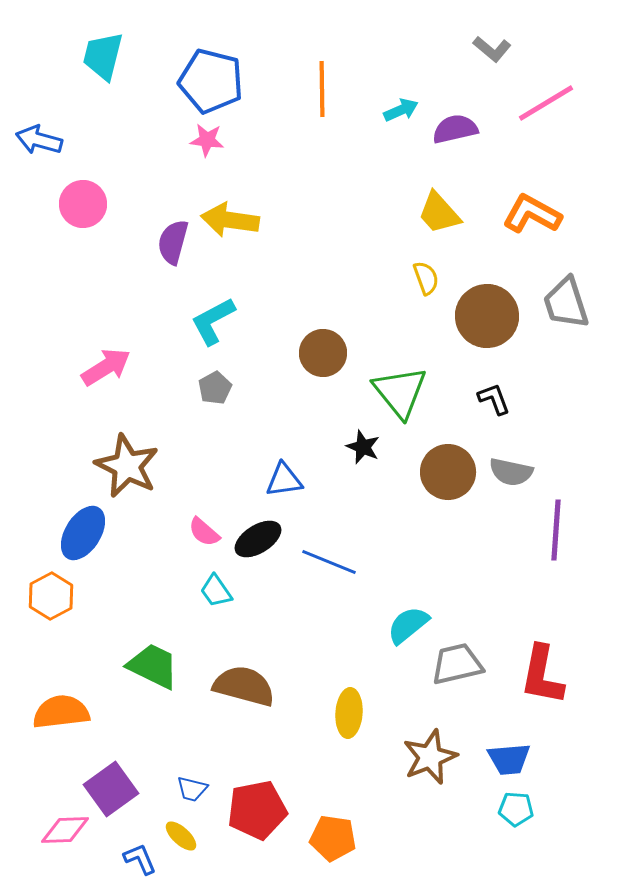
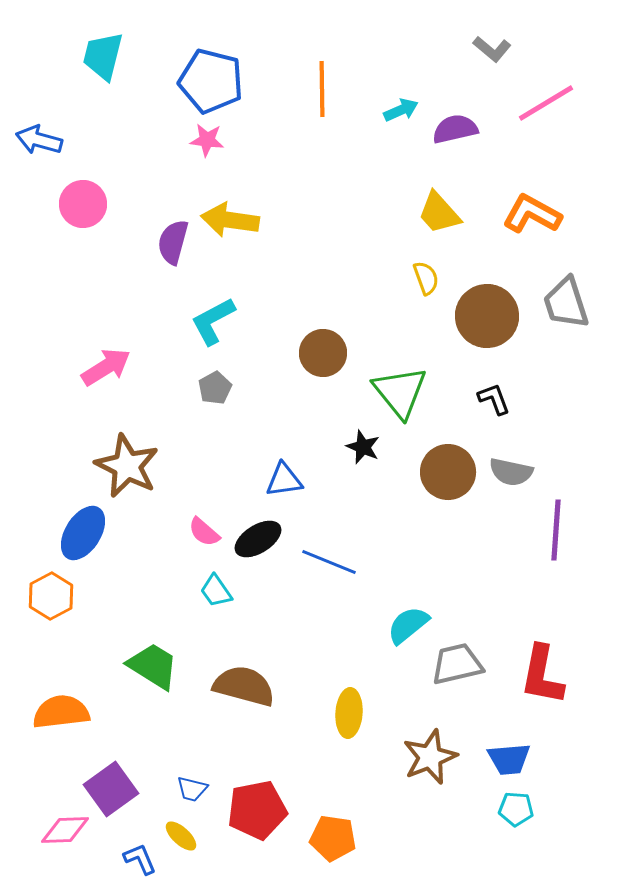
green trapezoid at (153, 666): rotated 6 degrees clockwise
